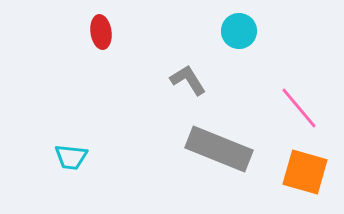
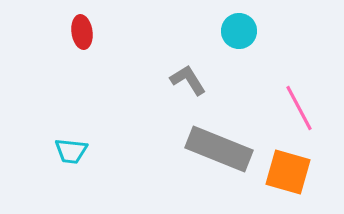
red ellipse: moved 19 px left
pink line: rotated 12 degrees clockwise
cyan trapezoid: moved 6 px up
orange square: moved 17 px left
